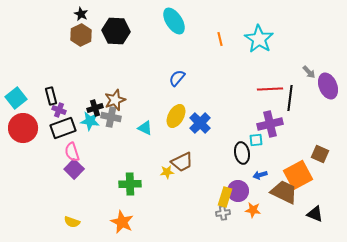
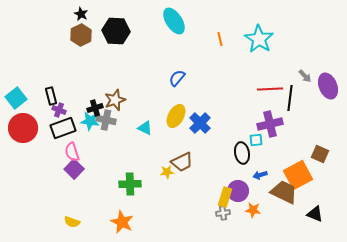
gray arrow at (309, 72): moved 4 px left, 4 px down
gray cross at (111, 117): moved 5 px left, 3 px down
